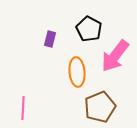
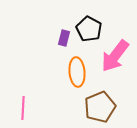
purple rectangle: moved 14 px right, 1 px up
